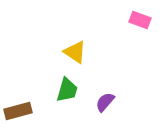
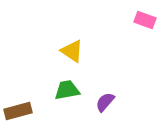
pink rectangle: moved 5 px right
yellow triangle: moved 3 px left, 1 px up
green trapezoid: rotated 116 degrees counterclockwise
